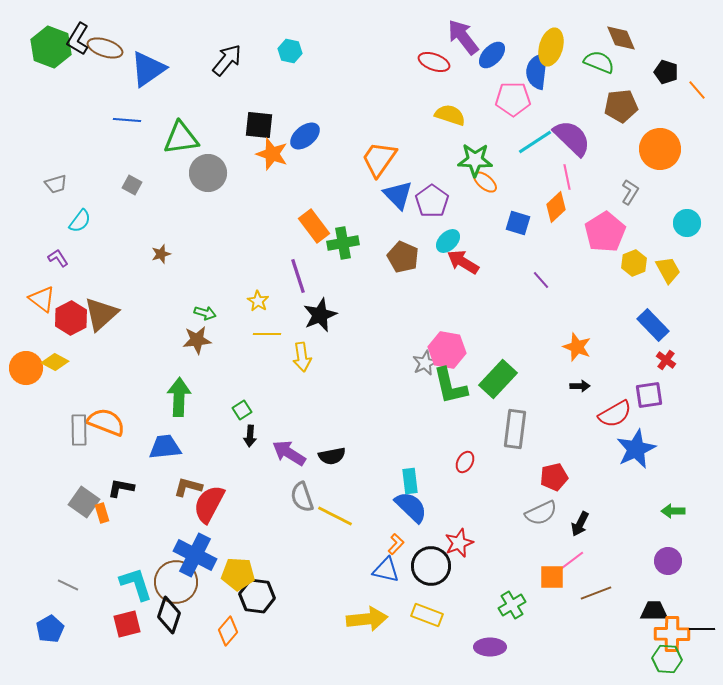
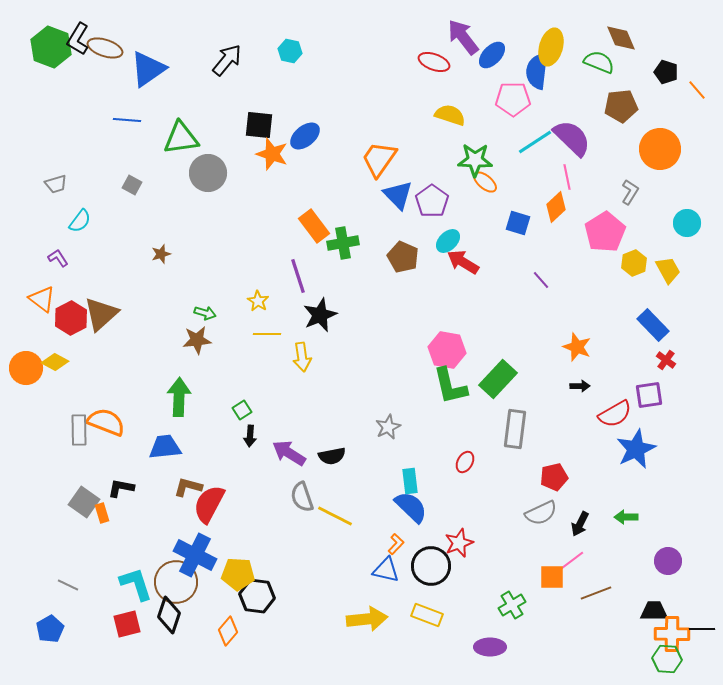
gray star at (425, 363): moved 37 px left, 64 px down
green arrow at (673, 511): moved 47 px left, 6 px down
